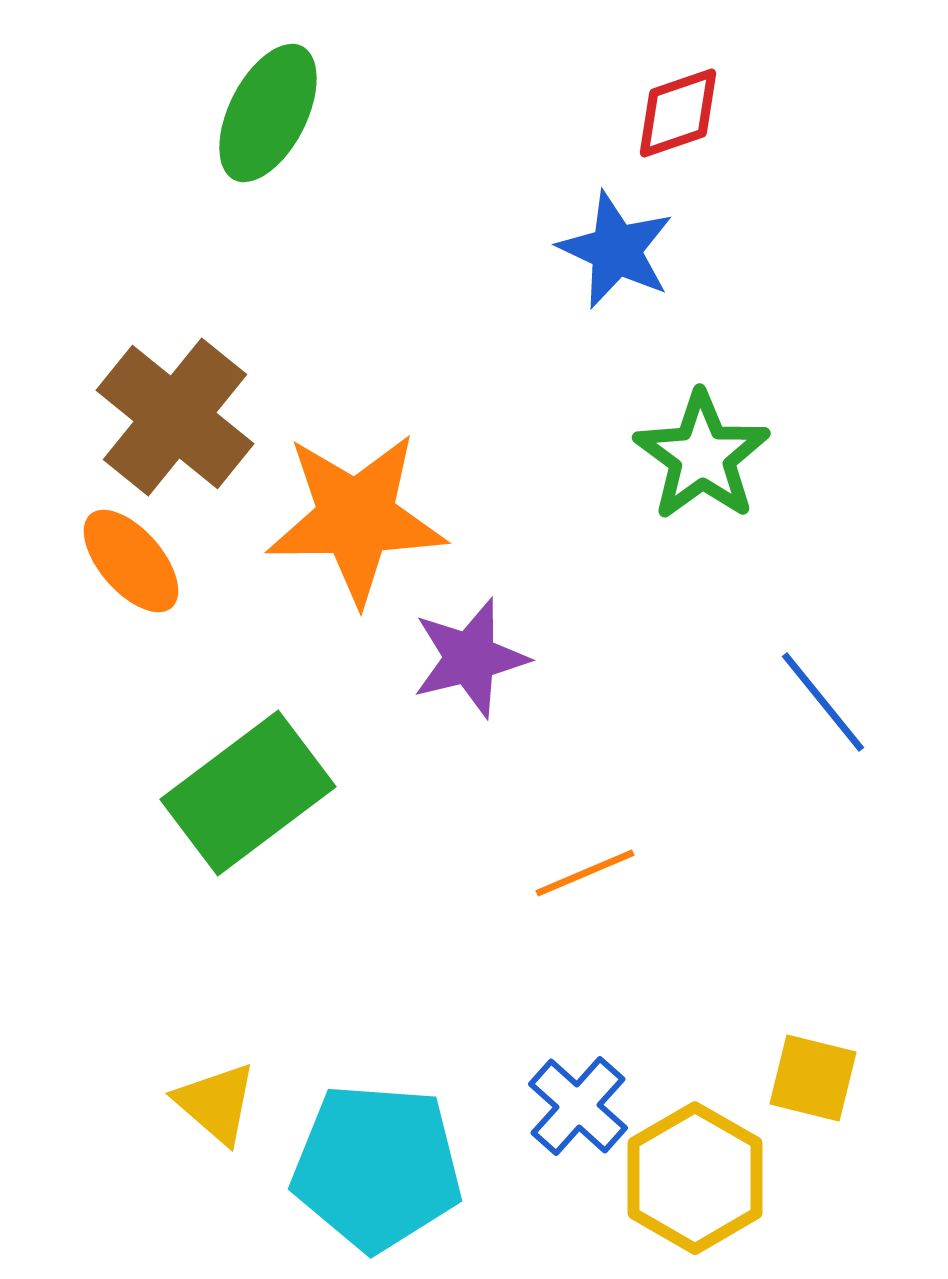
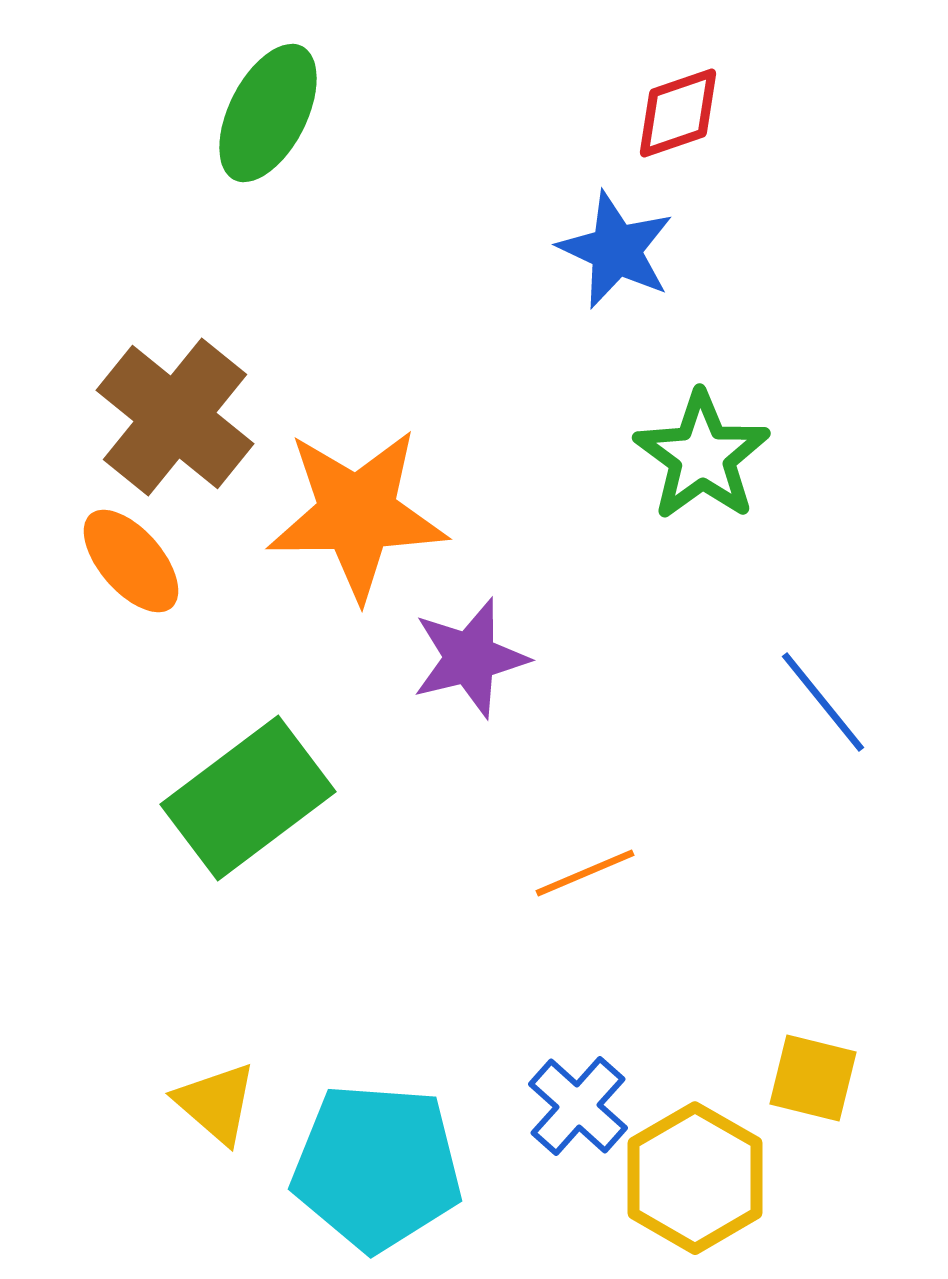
orange star: moved 1 px right, 4 px up
green rectangle: moved 5 px down
